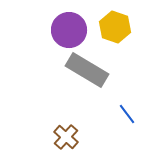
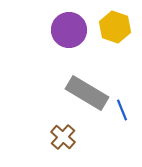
gray rectangle: moved 23 px down
blue line: moved 5 px left, 4 px up; rotated 15 degrees clockwise
brown cross: moved 3 px left
